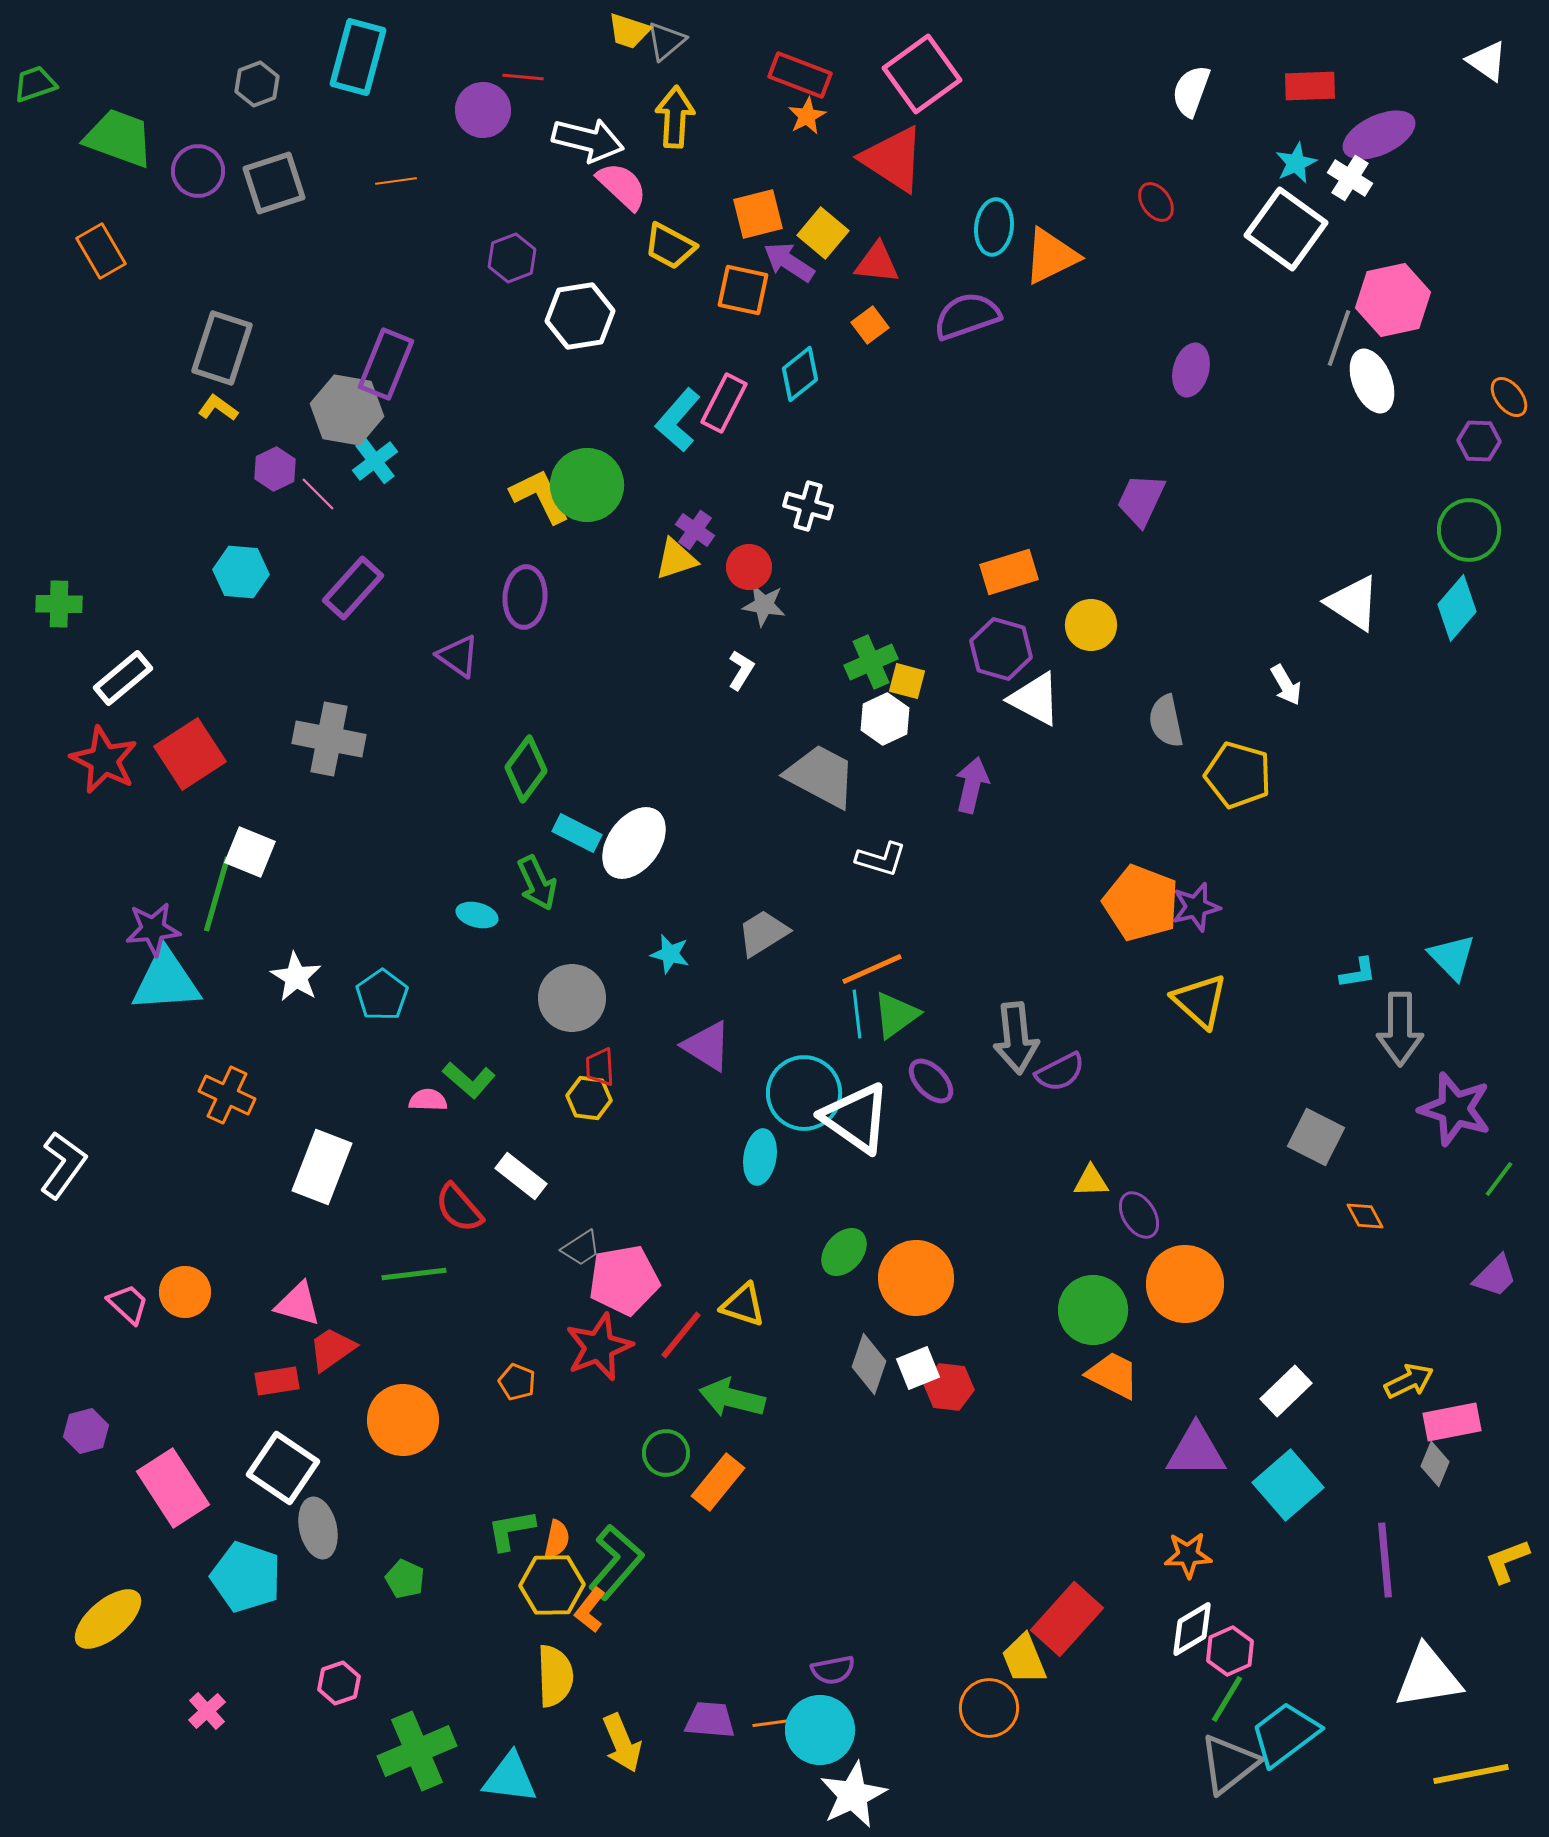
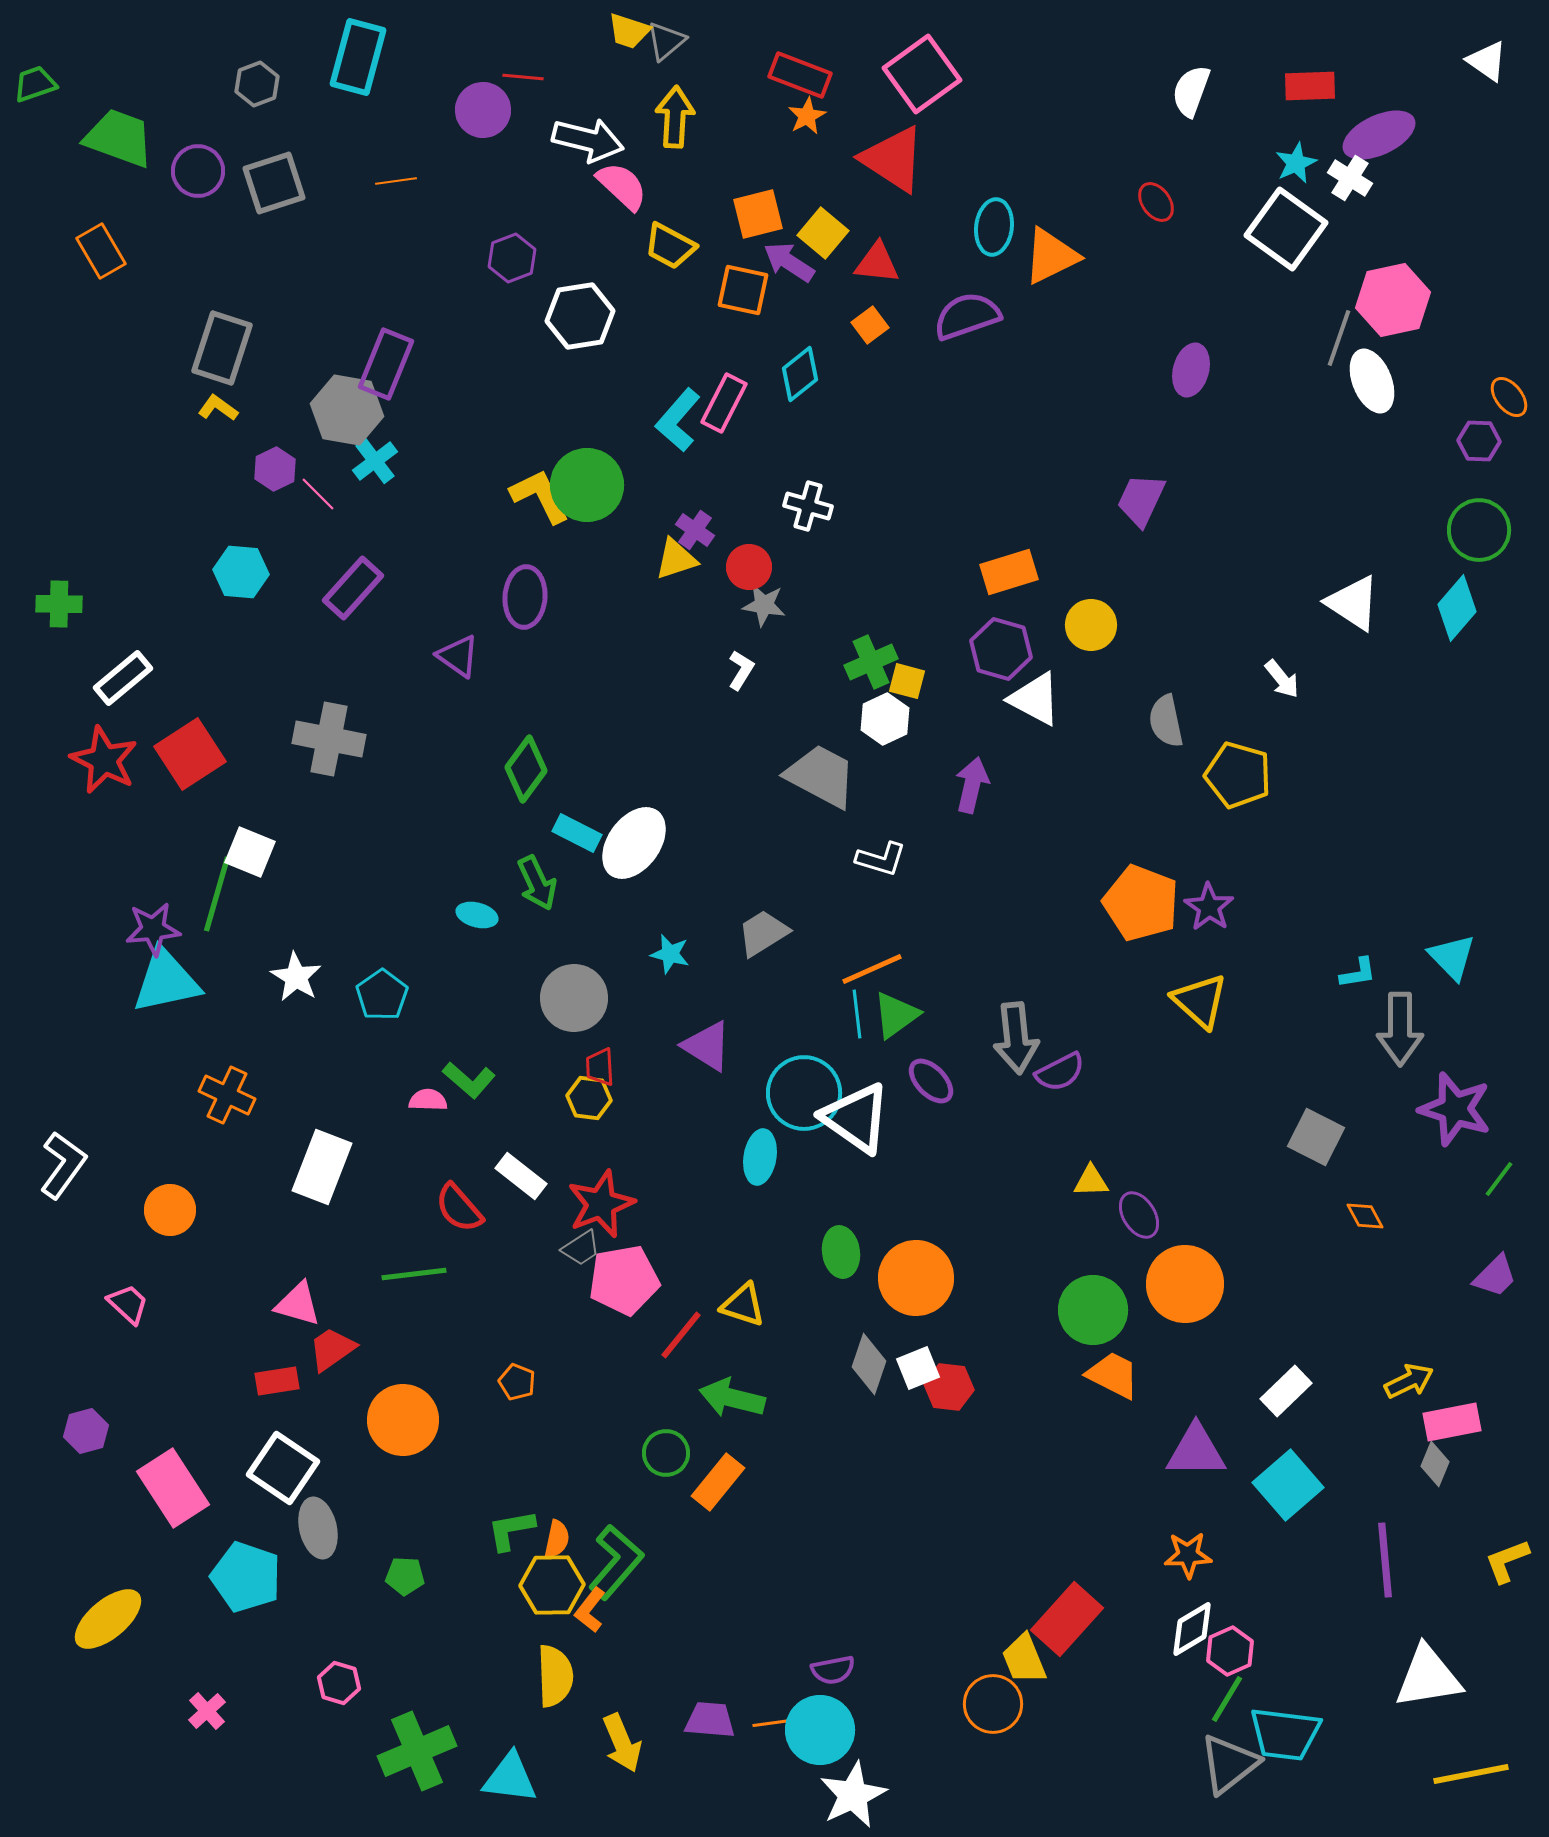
green circle at (1469, 530): moved 10 px right
white arrow at (1286, 685): moved 4 px left, 6 px up; rotated 9 degrees counterclockwise
purple star at (1196, 907): moved 13 px right; rotated 24 degrees counterclockwise
cyan triangle at (166, 981): rotated 8 degrees counterclockwise
gray circle at (572, 998): moved 2 px right
green ellipse at (844, 1252): moved 3 px left; rotated 48 degrees counterclockwise
orange circle at (185, 1292): moved 15 px left, 82 px up
red star at (599, 1347): moved 2 px right, 143 px up
green pentagon at (405, 1579): moved 3 px up; rotated 21 degrees counterclockwise
pink hexagon at (339, 1683): rotated 24 degrees counterclockwise
orange circle at (989, 1708): moved 4 px right, 4 px up
cyan trapezoid at (1285, 1734): rotated 136 degrees counterclockwise
